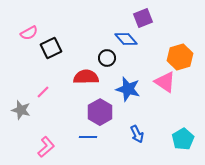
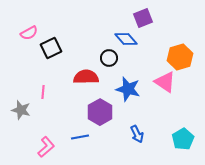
black circle: moved 2 px right
pink line: rotated 40 degrees counterclockwise
blue line: moved 8 px left; rotated 12 degrees counterclockwise
